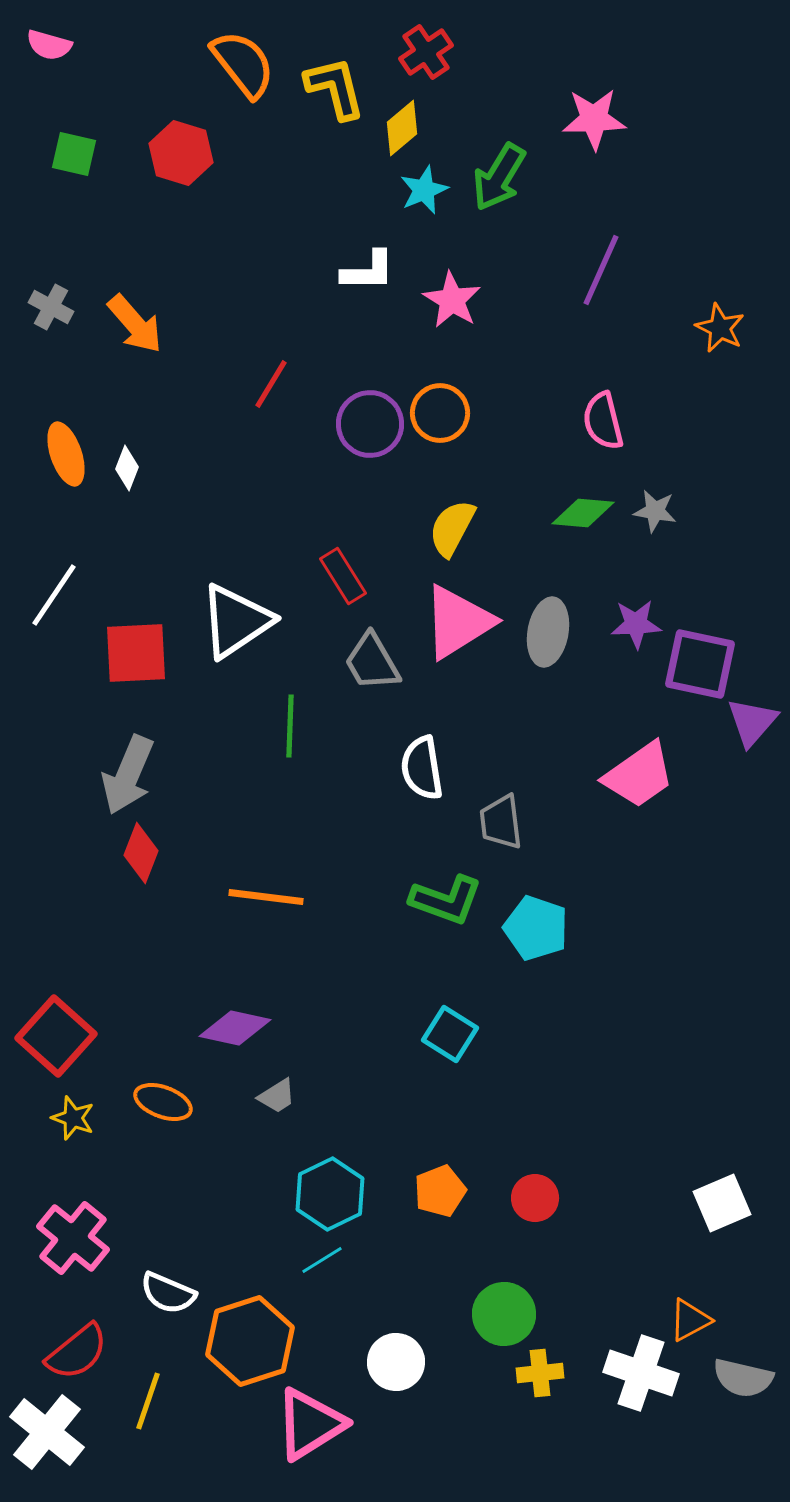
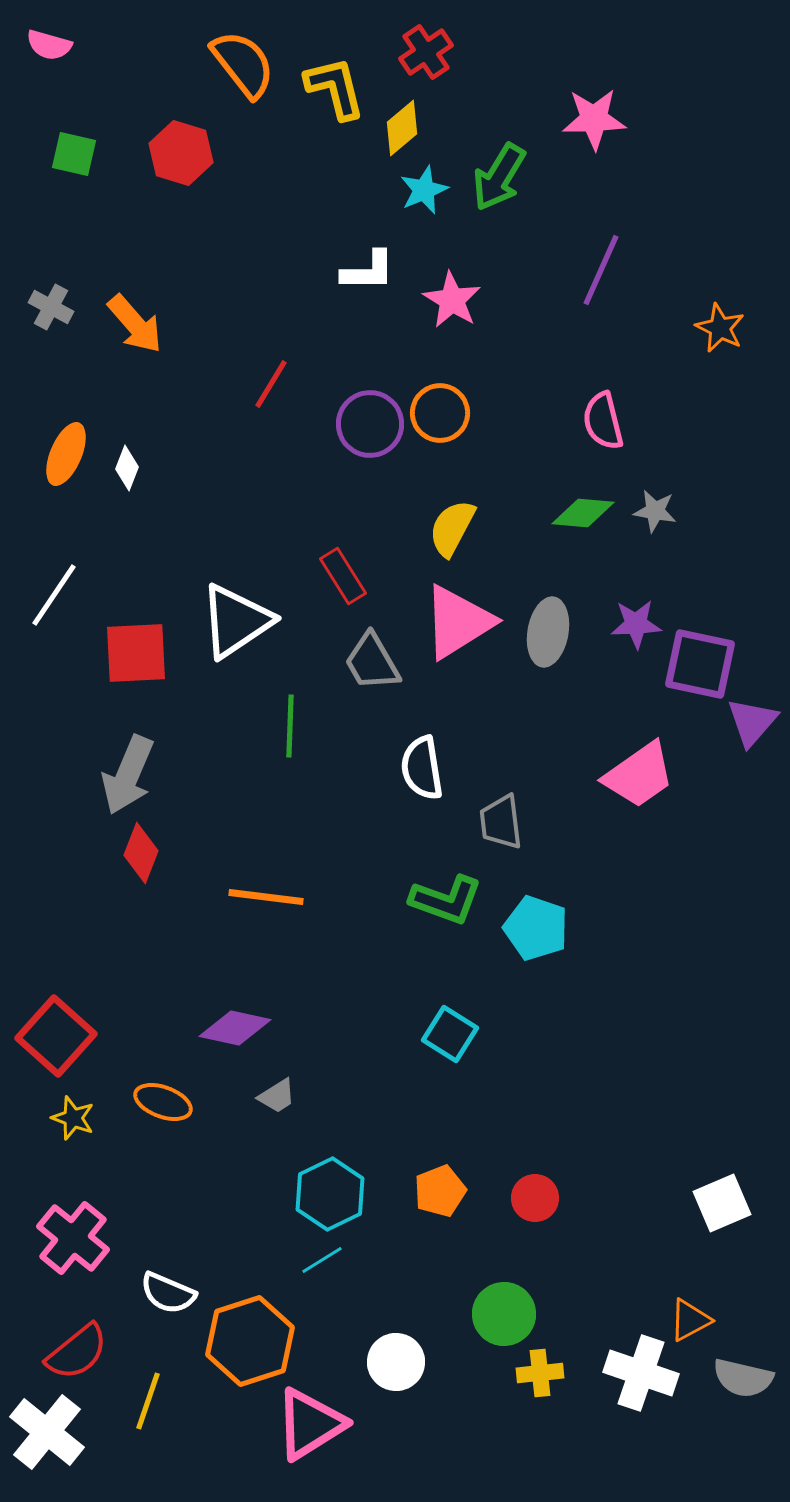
orange ellipse at (66, 454): rotated 42 degrees clockwise
